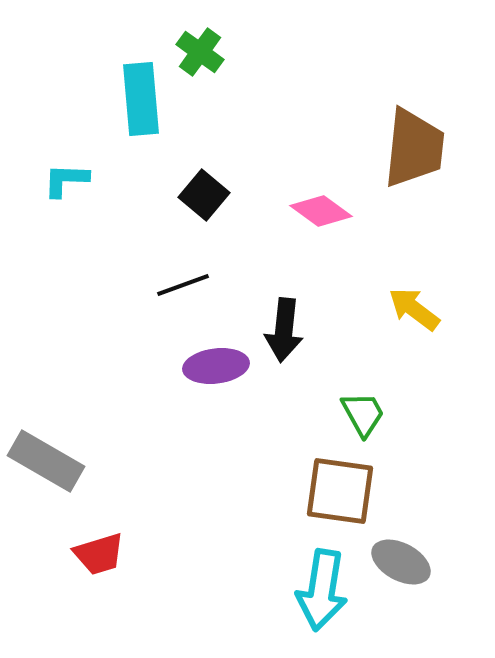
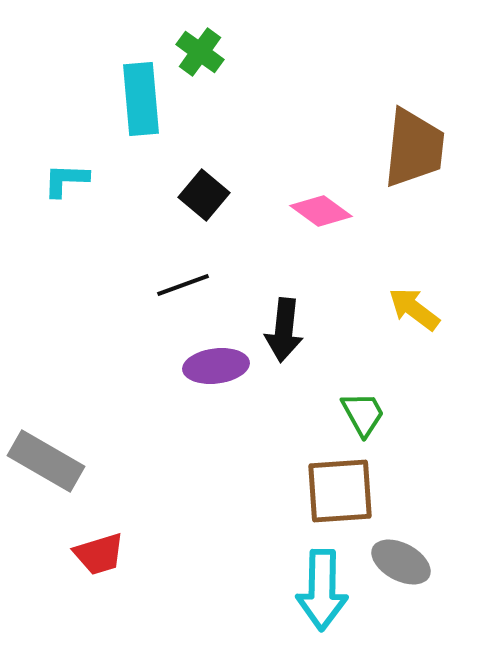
brown square: rotated 12 degrees counterclockwise
cyan arrow: rotated 8 degrees counterclockwise
